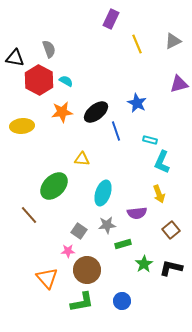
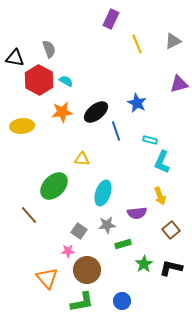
yellow arrow: moved 1 px right, 2 px down
